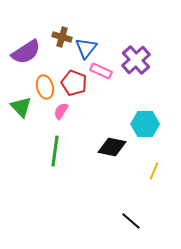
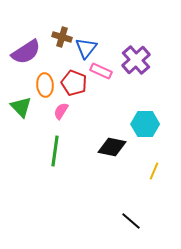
orange ellipse: moved 2 px up; rotated 10 degrees clockwise
